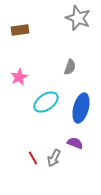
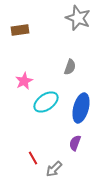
pink star: moved 5 px right, 4 px down
purple semicircle: rotated 91 degrees counterclockwise
gray arrow: moved 11 px down; rotated 18 degrees clockwise
